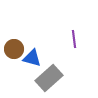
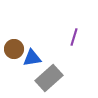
purple line: moved 2 px up; rotated 24 degrees clockwise
blue triangle: rotated 24 degrees counterclockwise
